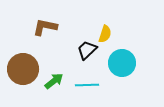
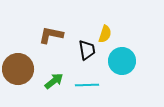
brown L-shape: moved 6 px right, 8 px down
black trapezoid: rotated 125 degrees clockwise
cyan circle: moved 2 px up
brown circle: moved 5 px left
